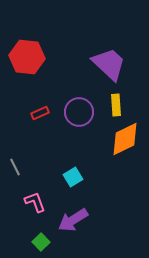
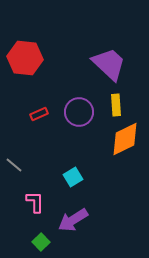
red hexagon: moved 2 px left, 1 px down
red rectangle: moved 1 px left, 1 px down
gray line: moved 1 px left, 2 px up; rotated 24 degrees counterclockwise
pink L-shape: rotated 20 degrees clockwise
